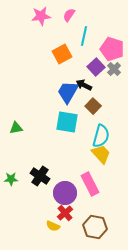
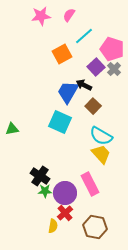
cyan line: rotated 36 degrees clockwise
cyan square: moved 7 px left; rotated 15 degrees clockwise
green triangle: moved 4 px left, 1 px down
cyan semicircle: rotated 105 degrees clockwise
green star: moved 34 px right, 12 px down
yellow semicircle: rotated 104 degrees counterclockwise
